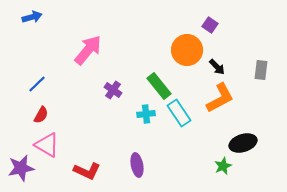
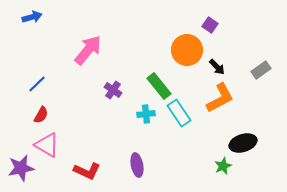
gray rectangle: rotated 48 degrees clockwise
